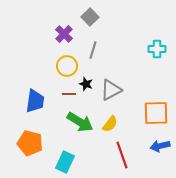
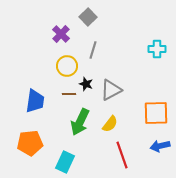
gray square: moved 2 px left
purple cross: moved 3 px left
green arrow: rotated 84 degrees clockwise
orange pentagon: rotated 20 degrees counterclockwise
